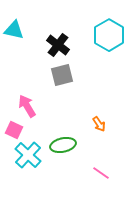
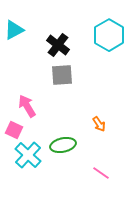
cyan triangle: rotated 40 degrees counterclockwise
gray square: rotated 10 degrees clockwise
